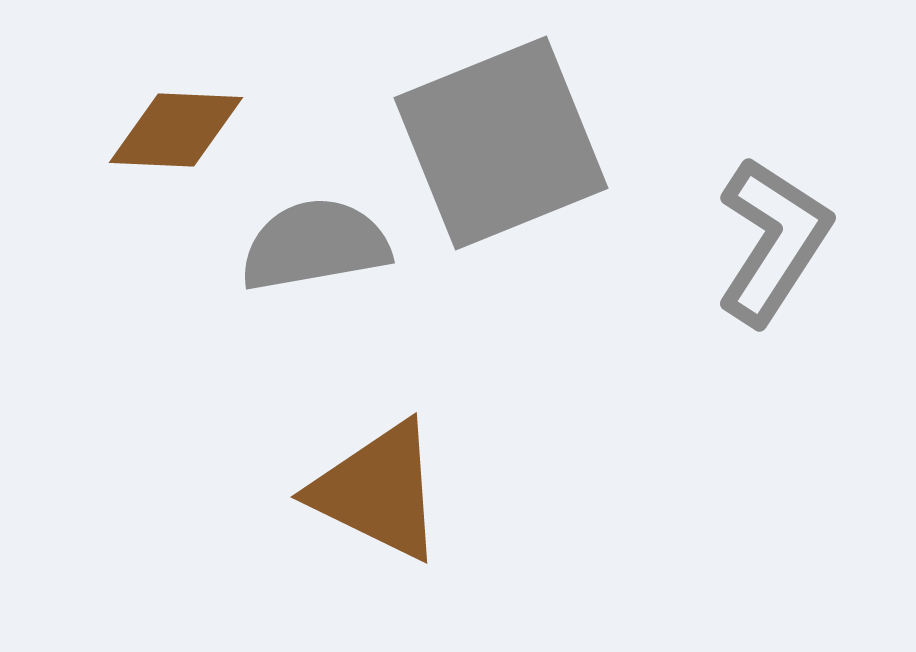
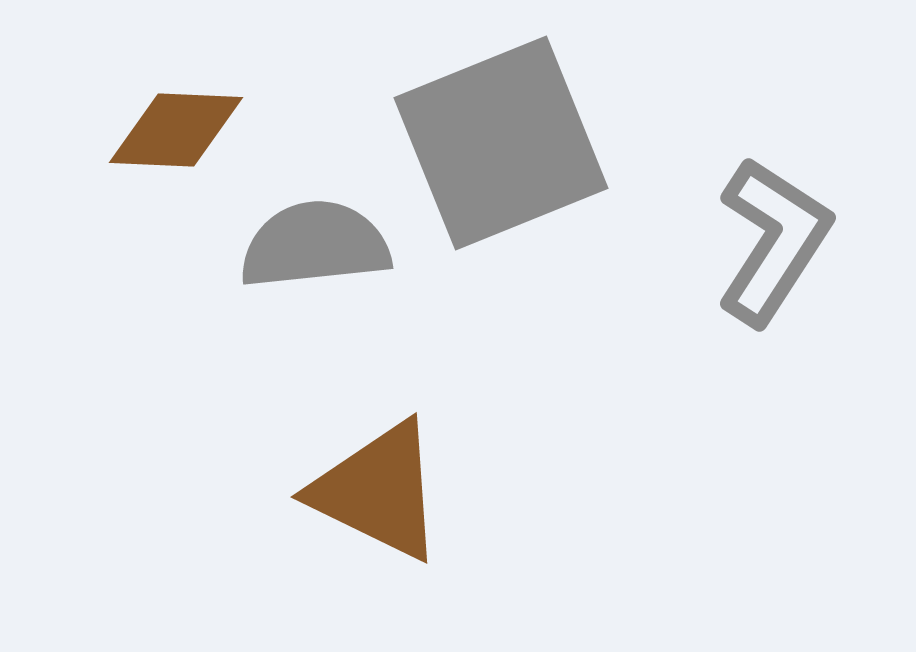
gray semicircle: rotated 4 degrees clockwise
